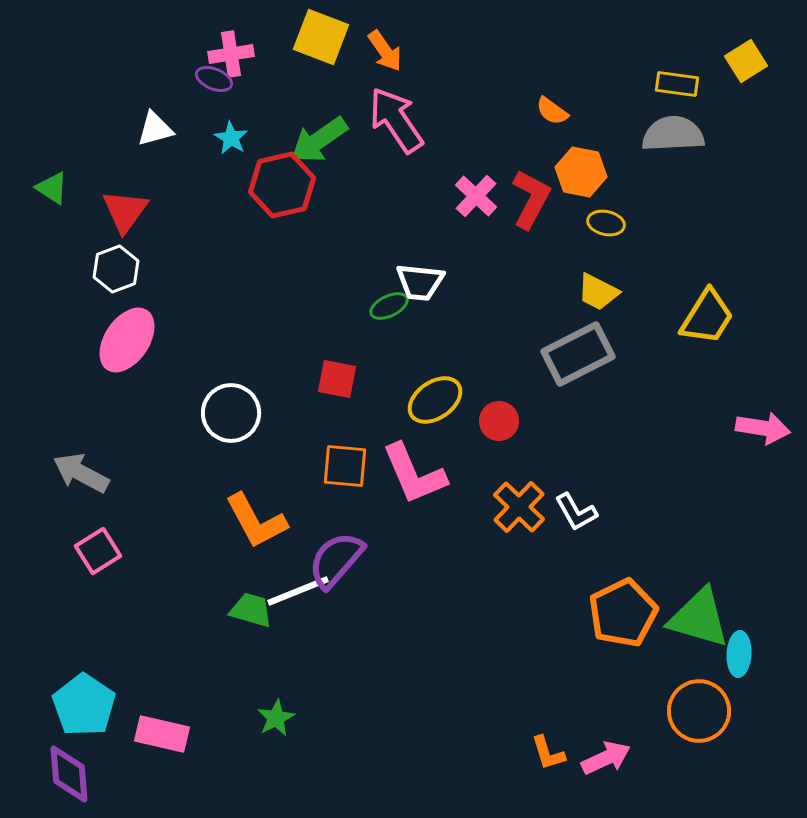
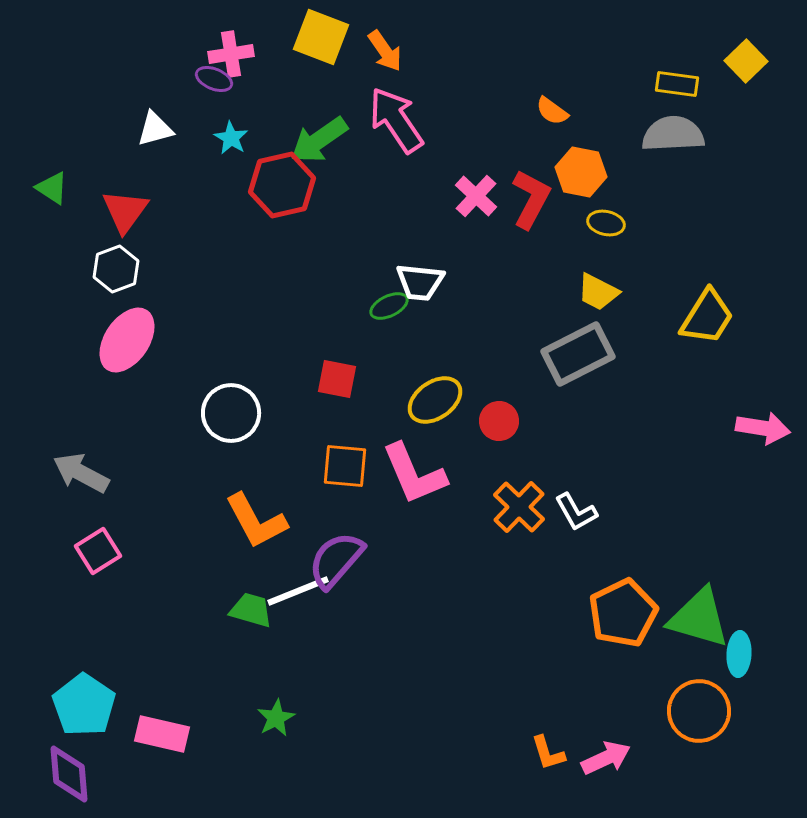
yellow square at (746, 61): rotated 12 degrees counterclockwise
